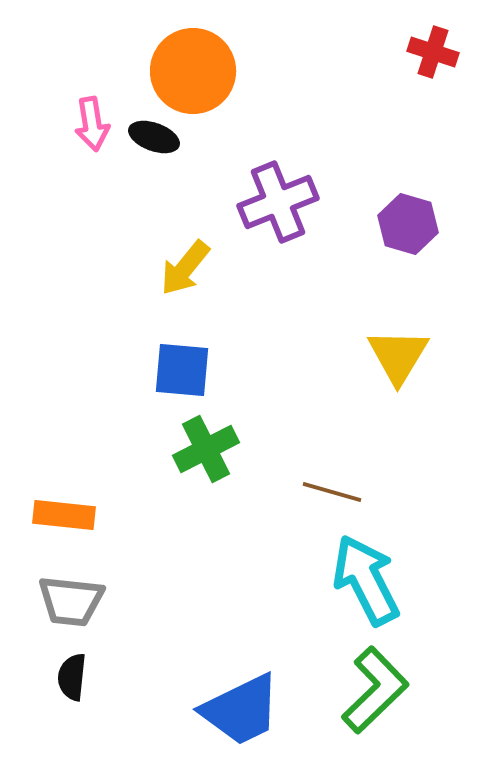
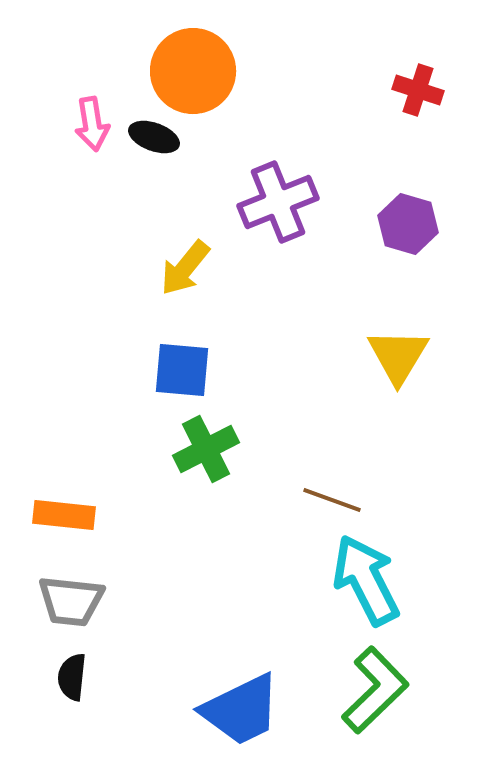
red cross: moved 15 px left, 38 px down
brown line: moved 8 px down; rotated 4 degrees clockwise
